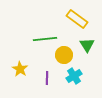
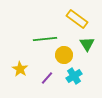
green triangle: moved 1 px up
purple line: rotated 40 degrees clockwise
